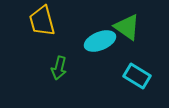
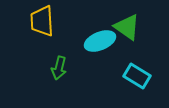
yellow trapezoid: rotated 12 degrees clockwise
